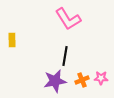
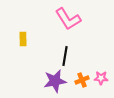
yellow rectangle: moved 11 px right, 1 px up
